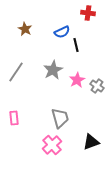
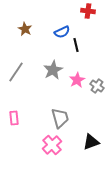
red cross: moved 2 px up
